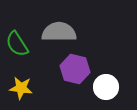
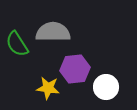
gray semicircle: moved 6 px left
purple hexagon: rotated 20 degrees counterclockwise
yellow star: moved 27 px right
